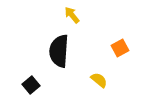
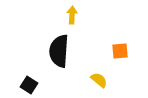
yellow arrow: rotated 42 degrees clockwise
orange square: moved 3 px down; rotated 24 degrees clockwise
black square: moved 2 px left; rotated 18 degrees counterclockwise
